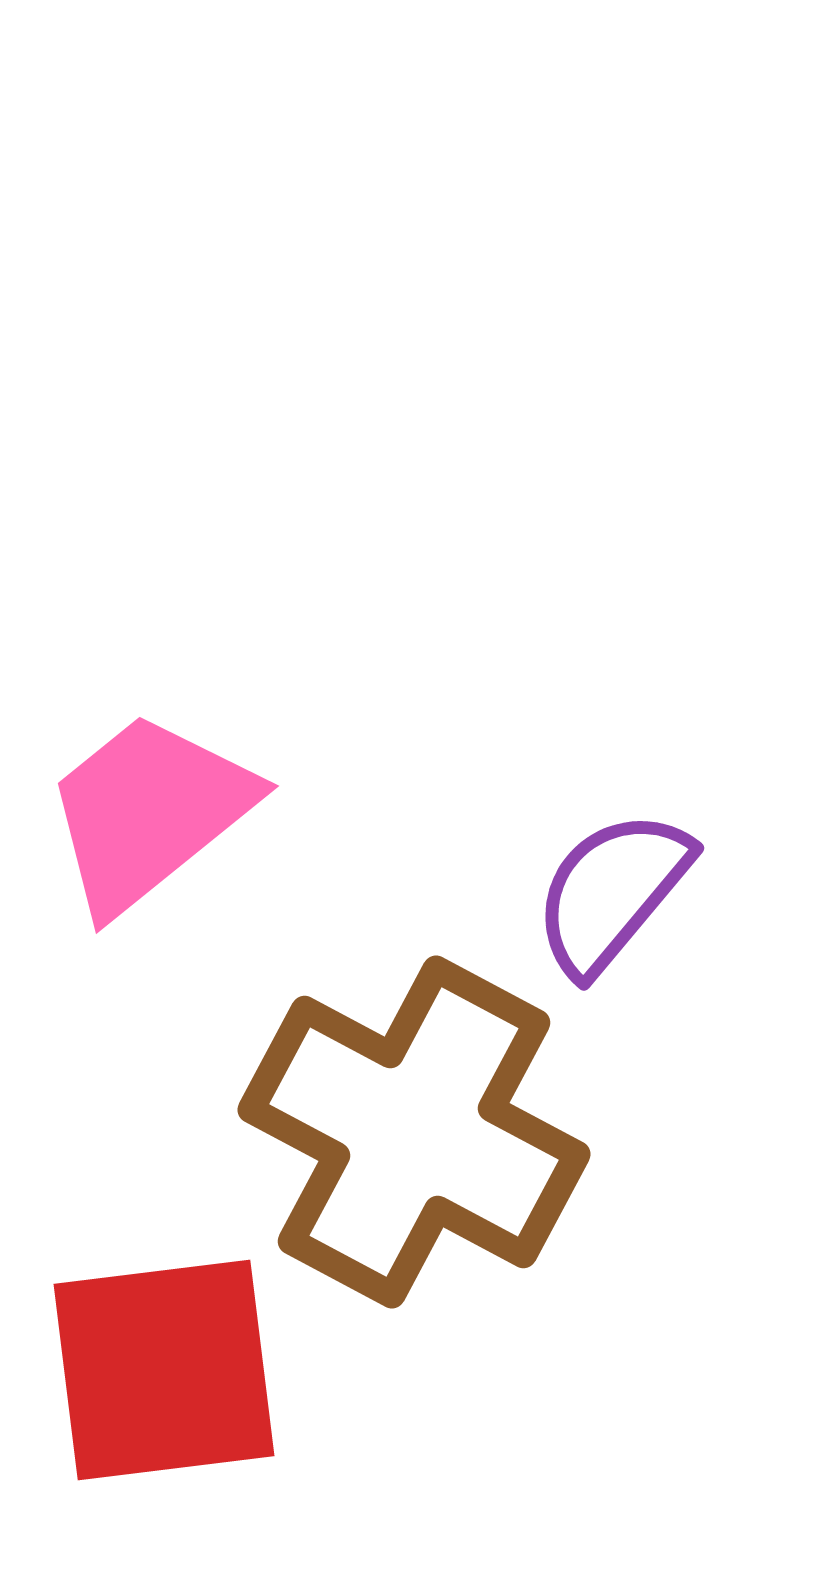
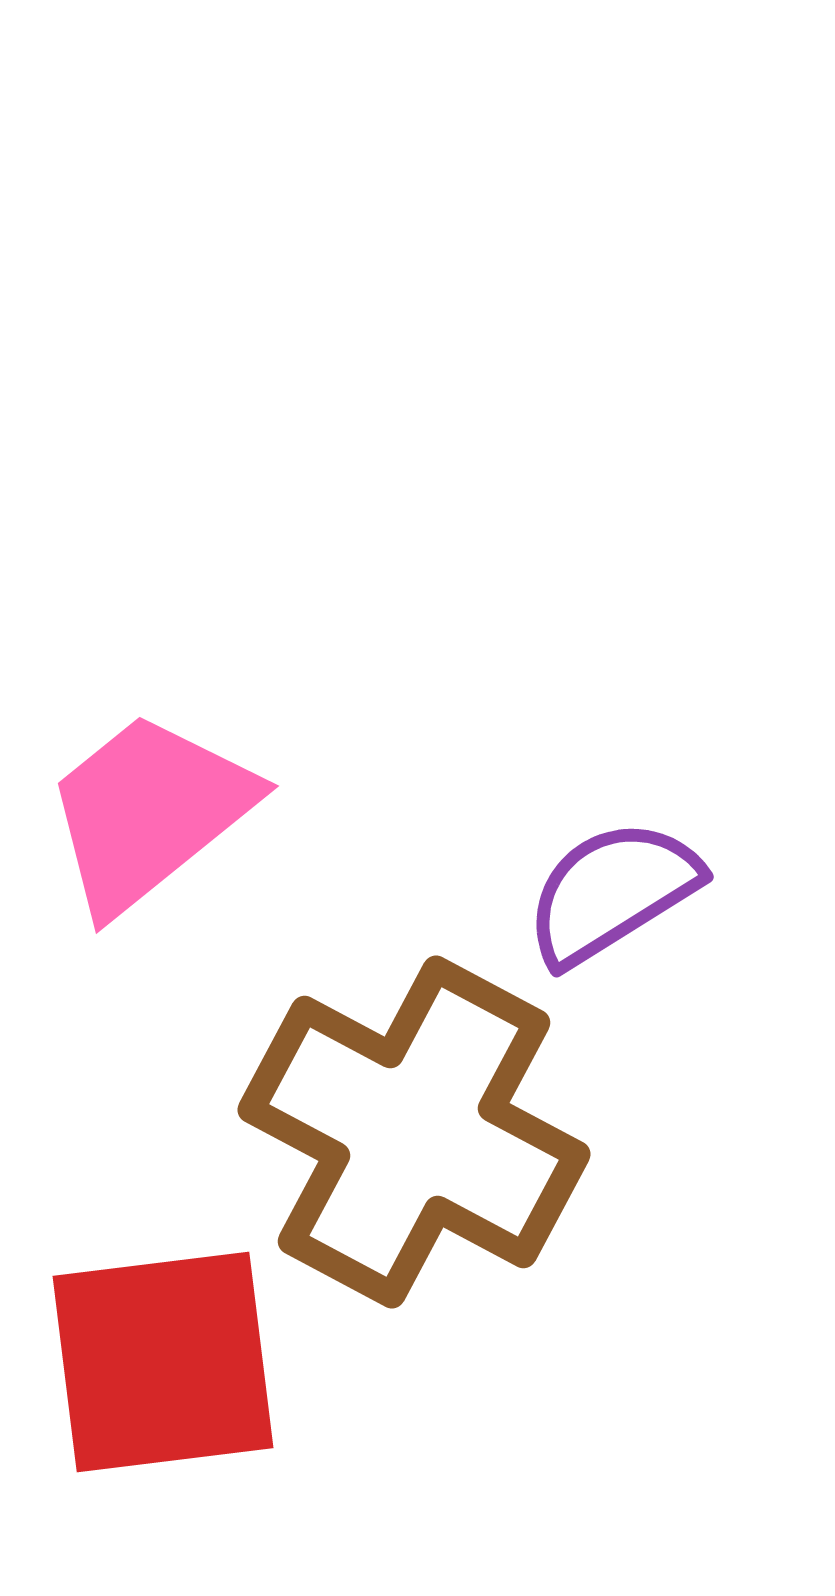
purple semicircle: rotated 18 degrees clockwise
red square: moved 1 px left, 8 px up
